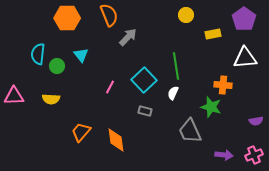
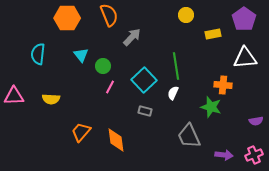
gray arrow: moved 4 px right
green circle: moved 46 px right
gray trapezoid: moved 1 px left, 5 px down
